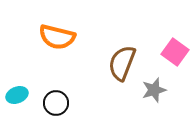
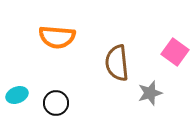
orange semicircle: rotated 9 degrees counterclockwise
brown semicircle: moved 5 px left; rotated 27 degrees counterclockwise
gray star: moved 4 px left, 3 px down
